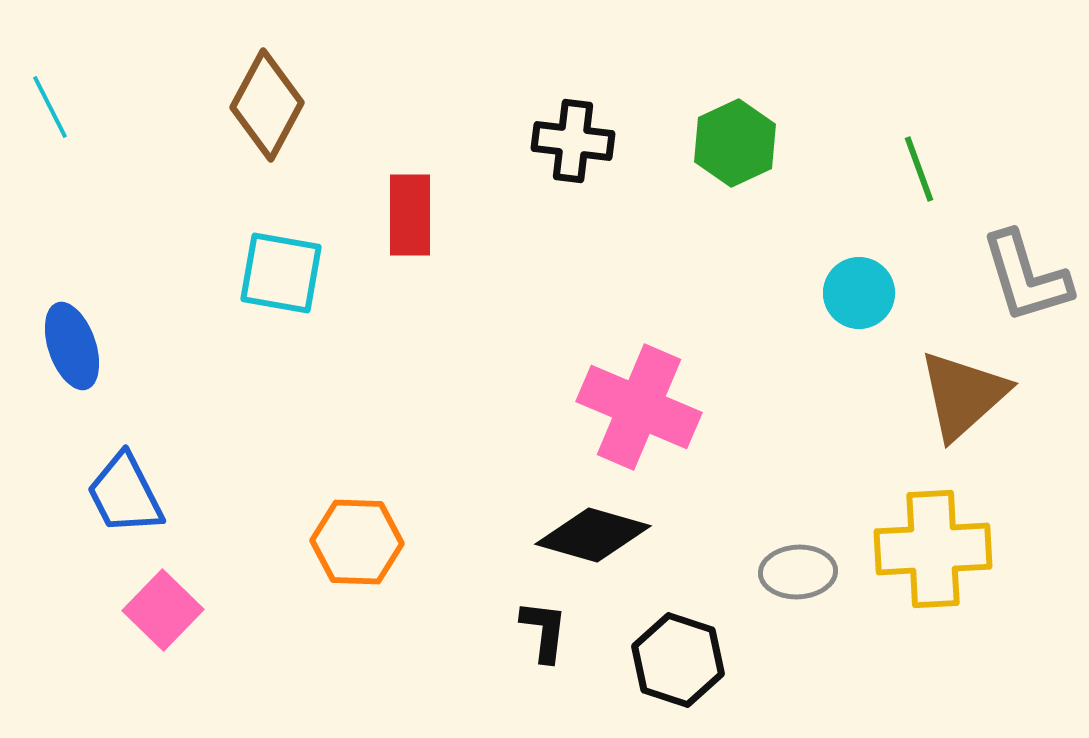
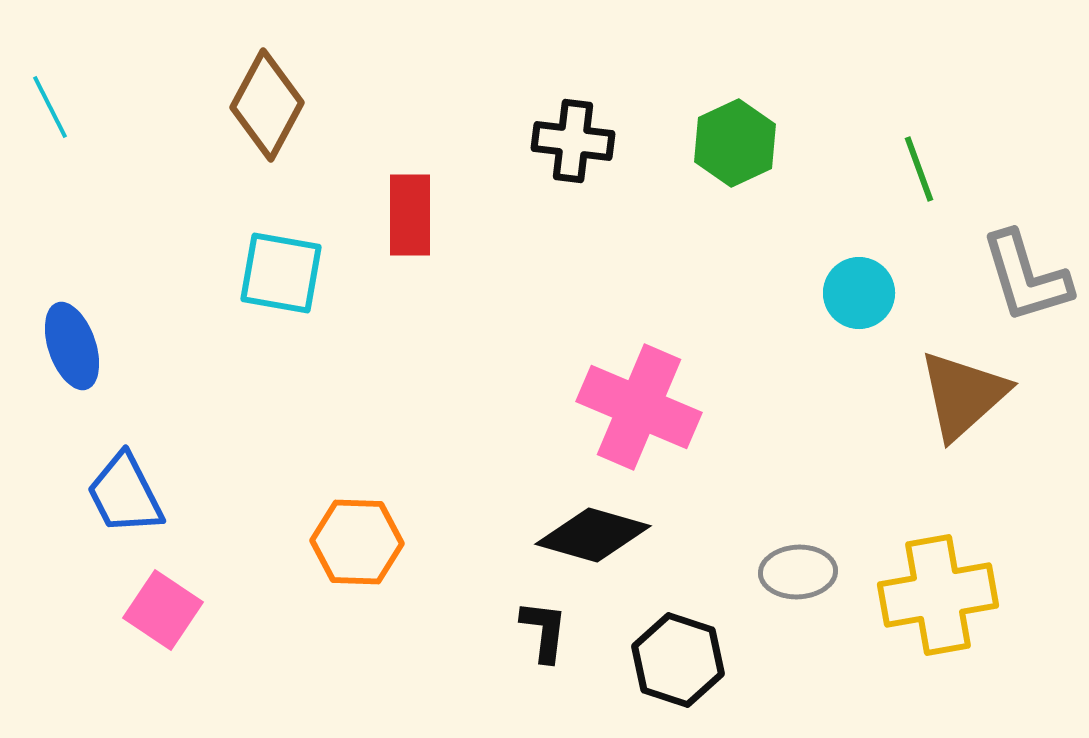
yellow cross: moved 5 px right, 46 px down; rotated 7 degrees counterclockwise
pink square: rotated 10 degrees counterclockwise
